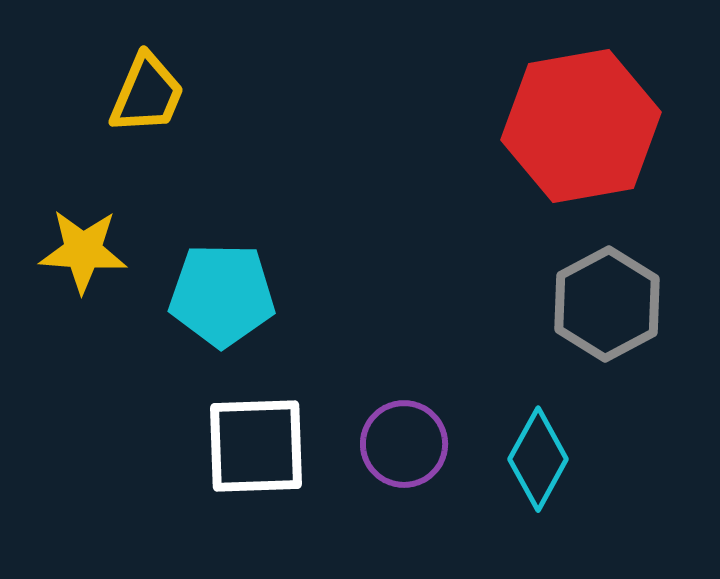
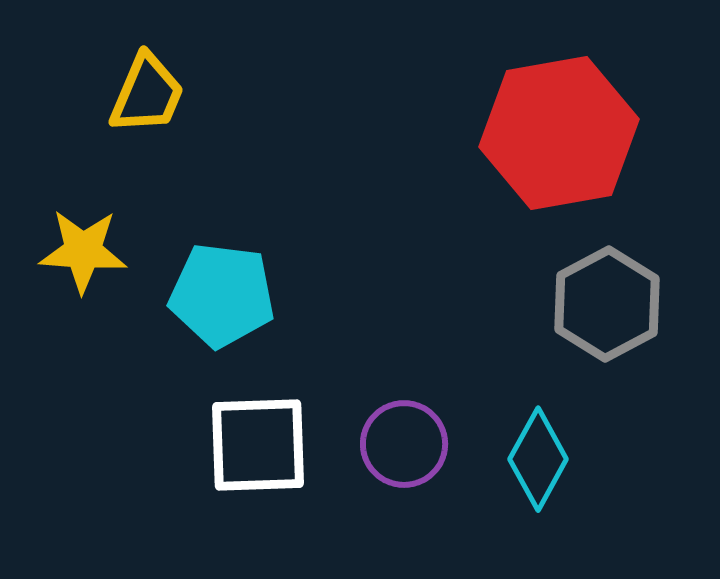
red hexagon: moved 22 px left, 7 px down
cyan pentagon: rotated 6 degrees clockwise
white square: moved 2 px right, 1 px up
